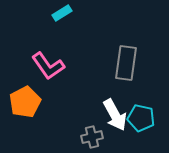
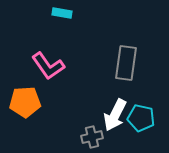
cyan rectangle: rotated 42 degrees clockwise
orange pentagon: rotated 24 degrees clockwise
white arrow: rotated 56 degrees clockwise
